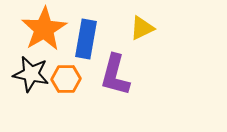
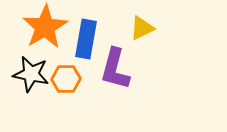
orange star: moved 1 px right, 2 px up
purple L-shape: moved 6 px up
